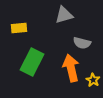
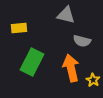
gray triangle: moved 2 px right; rotated 30 degrees clockwise
gray semicircle: moved 2 px up
